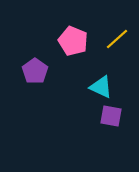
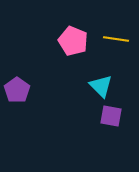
yellow line: moved 1 px left; rotated 50 degrees clockwise
purple pentagon: moved 18 px left, 19 px down
cyan triangle: moved 1 px up; rotated 20 degrees clockwise
